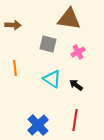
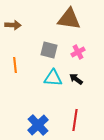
gray square: moved 1 px right, 6 px down
orange line: moved 3 px up
cyan triangle: moved 1 px right, 1 px up; rotated 30 degrees counterclockwise
black arrow: moved 6 px up
